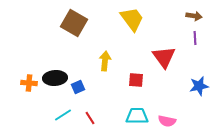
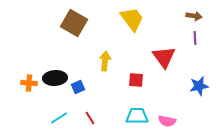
cyan line: moved 4 px left, 3 px down
